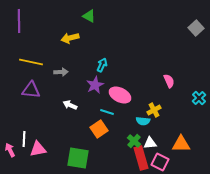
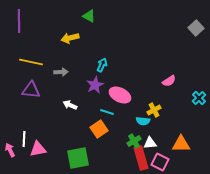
pink semicircle: rotated 80 degrees clockwise
green cross: rotated 16 degrees clockwise
green square: rotated 20 degrees counterclockwise
